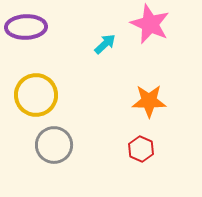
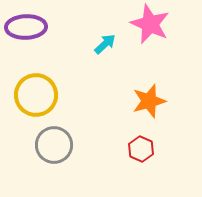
orange star: rotated 16 degrees counterclockwise
